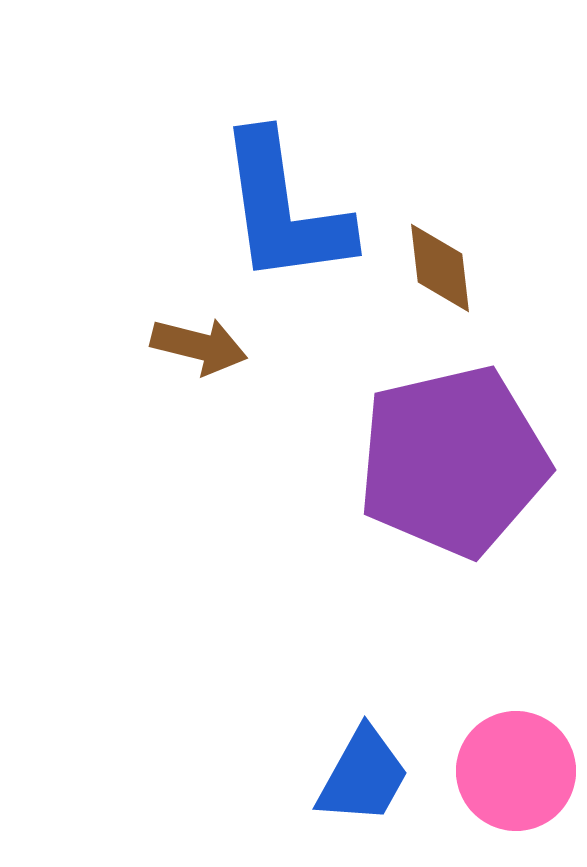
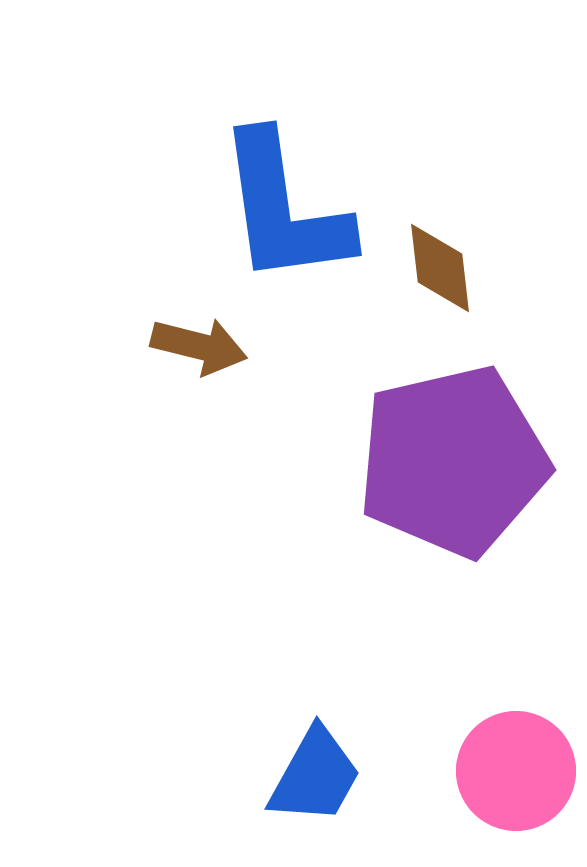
blue trapezoid: moved 48 px left
